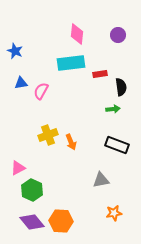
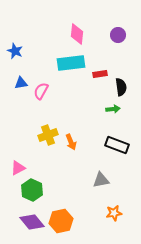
orange hexagon: rotated 15 degrees counterclockwise
